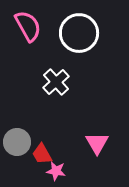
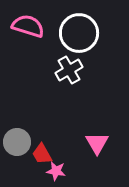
pink semicircle: rotated 44 degrees counterclockwise
white cross: moved 13 px right, 12 px up; rotated 12 degrees clockwise
